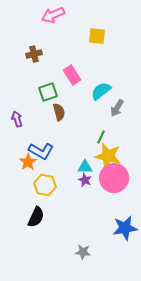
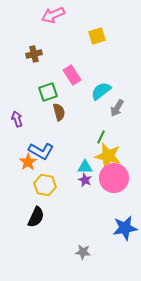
yellow square: rotated 24 degrees counterclockwise
